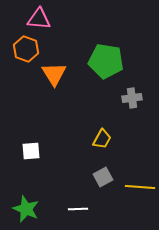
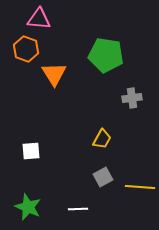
green pentagon: moved 6 px up
green star: moved 2 px right, 2 px up
